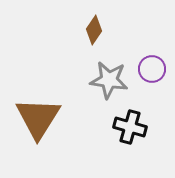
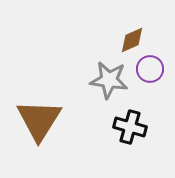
brown diamond: moved 38 px right, 10 px down; rotated 32 degrees clockwise
purple circle: moved 2 px left
brown triangle: moved 1 px right, 2 px down
